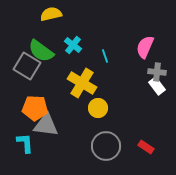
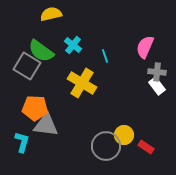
yellow circle: moved 26 px right, 27 px down
cyan L-shape: moved 3 px left, 1 px up; rotated 20 degrees clockwise
